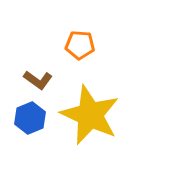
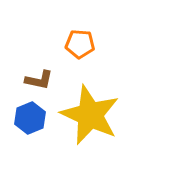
orange pentagon: moved 1 px up
brown L-shape: moved 1 px right; rotated 24 degrees counterclockwise
